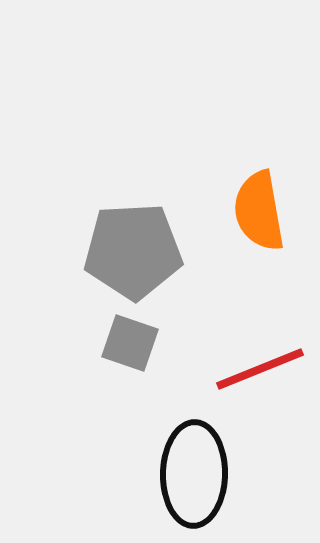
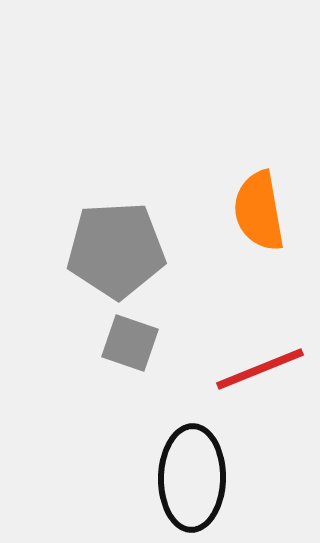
gray pentagon: moved 17 px left, 1 px up
black ellipse: moved 2 px left, 4 px down
